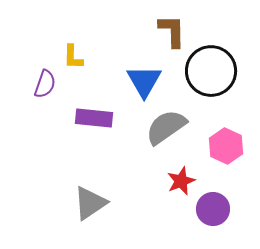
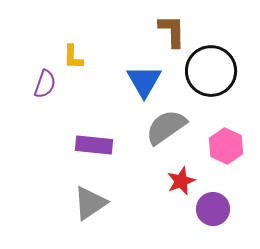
purple rectangle: moved 27 px down
